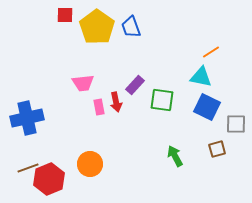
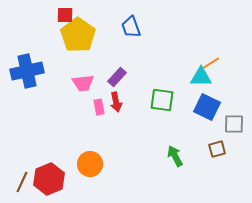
yellow pentagon: moved 19 px left, 8 px down
orange line: moved 11 px down
cyan triangle: rotated 10 degrees counterclockwise
purple rectangle: moved 18 px left, 8 px up
blue cross: moved 47 px up
gray square: moved 2 px left
brown line: moved 6 px left, 14 px down; rotated 45 degrees counterclockwise
